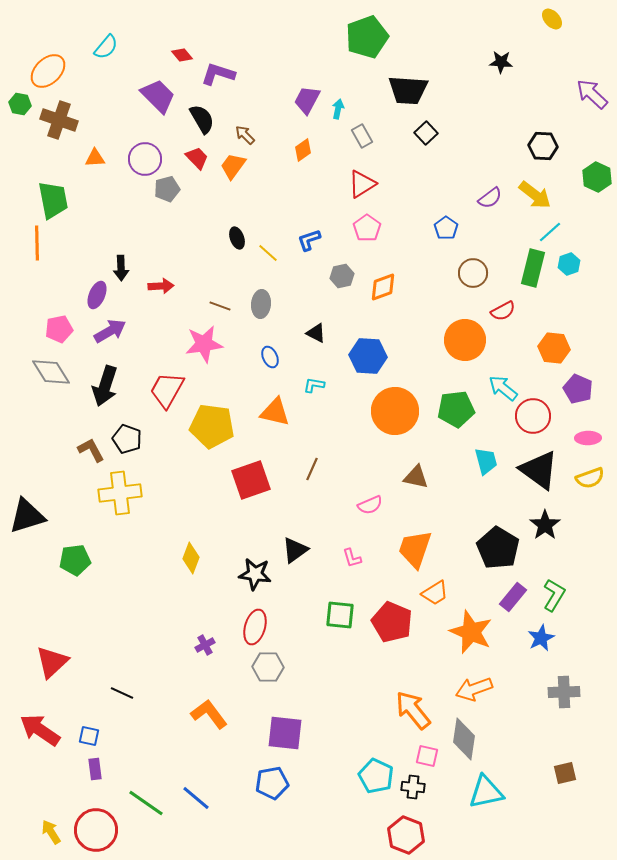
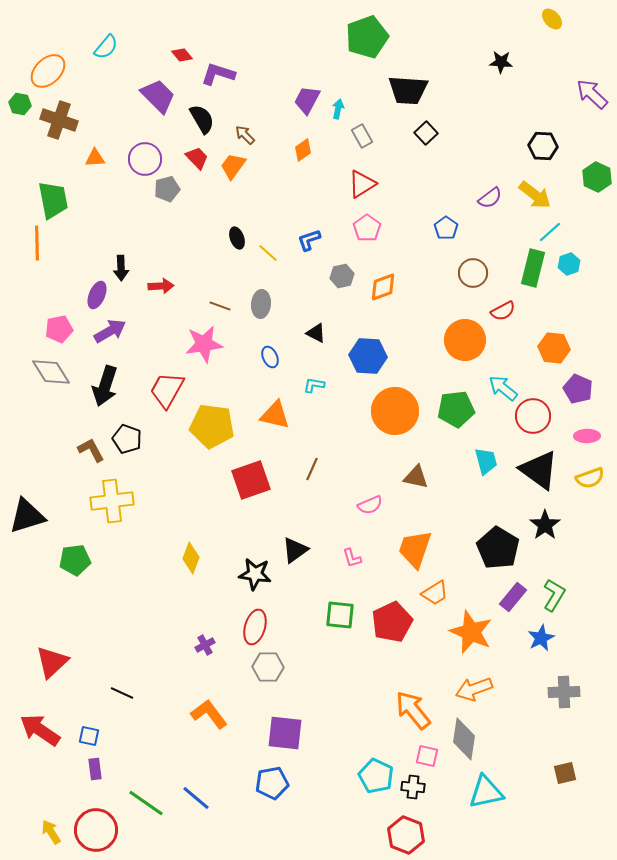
orange triangle at (275, 412): moved 3 px down
pink ellipse at (588, 438): moved 1 px left, 2 px up
yellow cross at (120, 493): moved 8 px left, 8 px down
red pentagon at (392, 622): rotated 24 degrees clockwise
